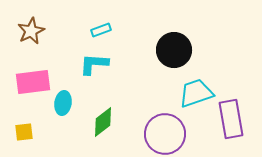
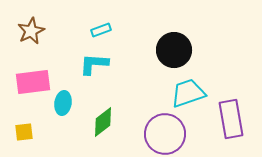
cyan trapezoid: moved 8 px left
